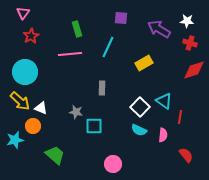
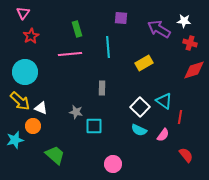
white star: moved 3 px left
cyan line: rotated 30 degrees counterclockwise
pink semicircle: rotated 32 degrees clockwise
